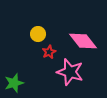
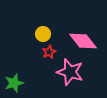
yellow circle: moved 5 px right
